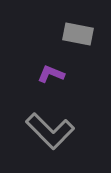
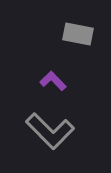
purple L-shape: moved 2 px right, 7 px down; rotated 24 degrees clockwise
